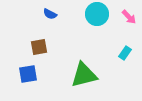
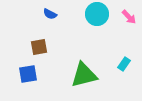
cyan rectangle: moved 1 px left, 11 px down
